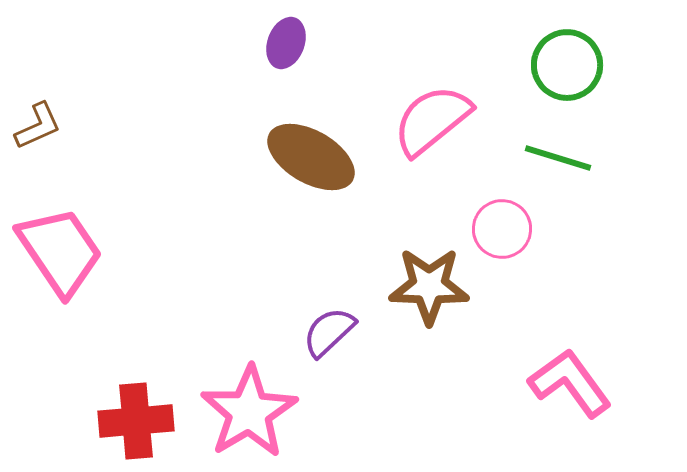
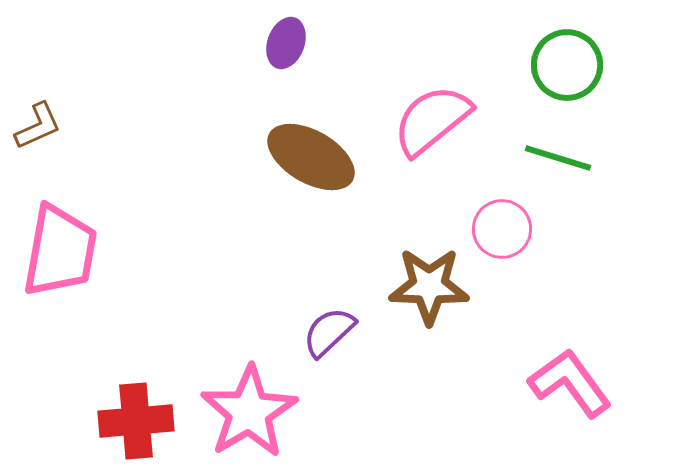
pink trapezoid: rotated 44 degrees clockwise
